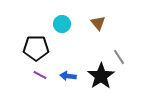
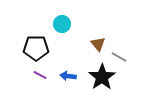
brown triangle: moved 21 px down
gray line: rotated 28 degrees counterclockwise
black star: moved 1 px right, 1 px down
